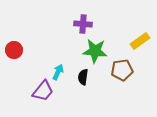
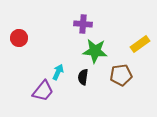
yellow rectangle: moved 3 px down
red circle: moved 5 px right, 12 px up
brown pentagon: moved 1 px left, 5 px down
